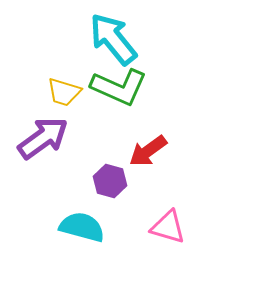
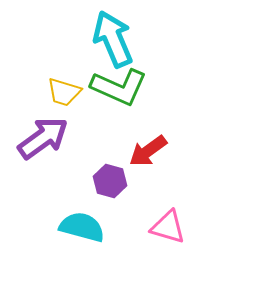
cyan arrow: rotated 16 degrees clockwise
